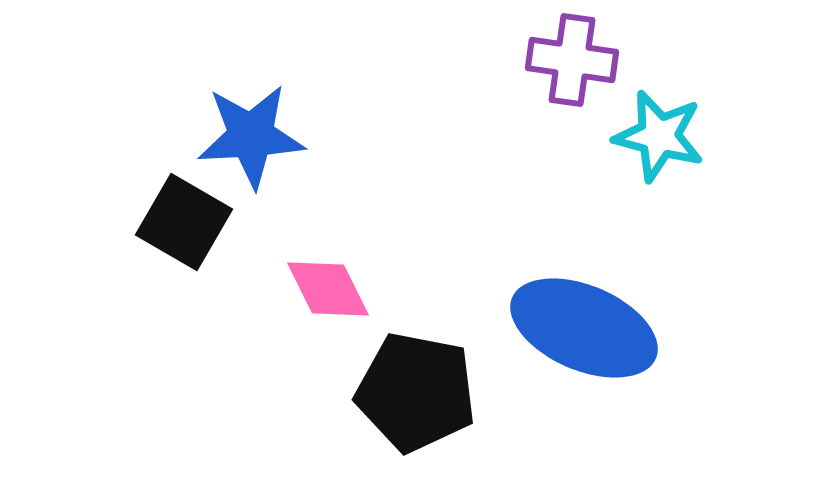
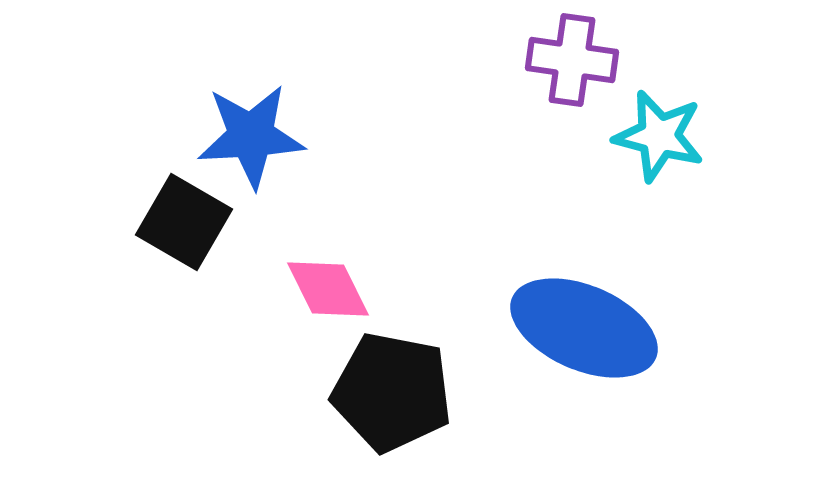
black pentagon: moved 24 px left
